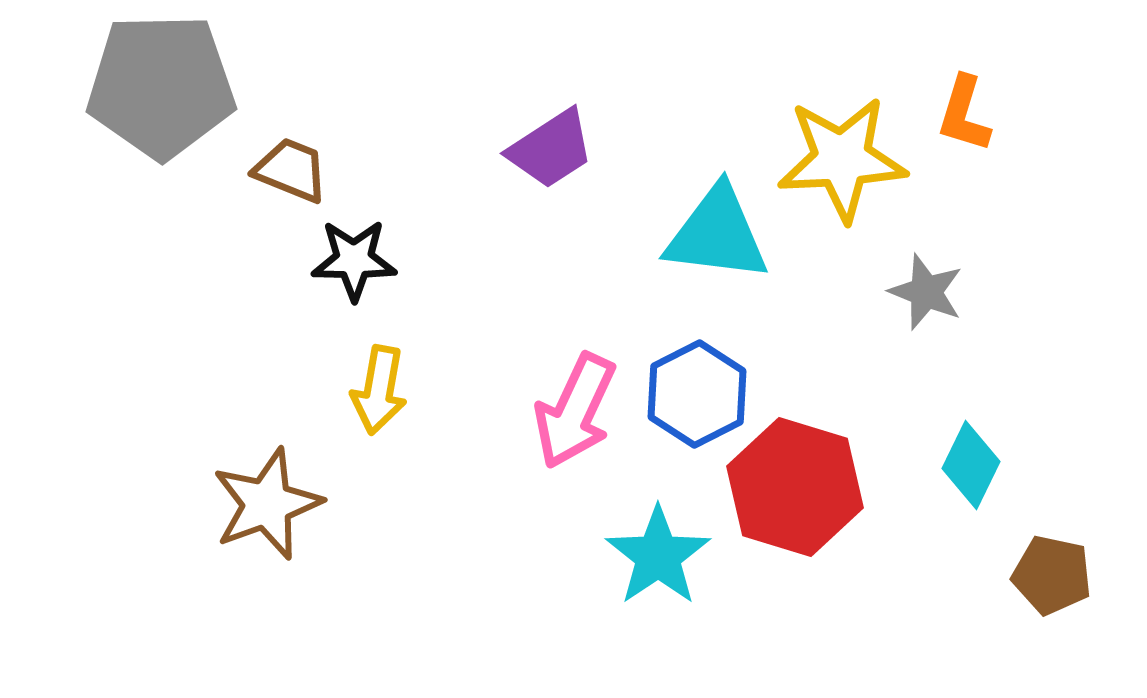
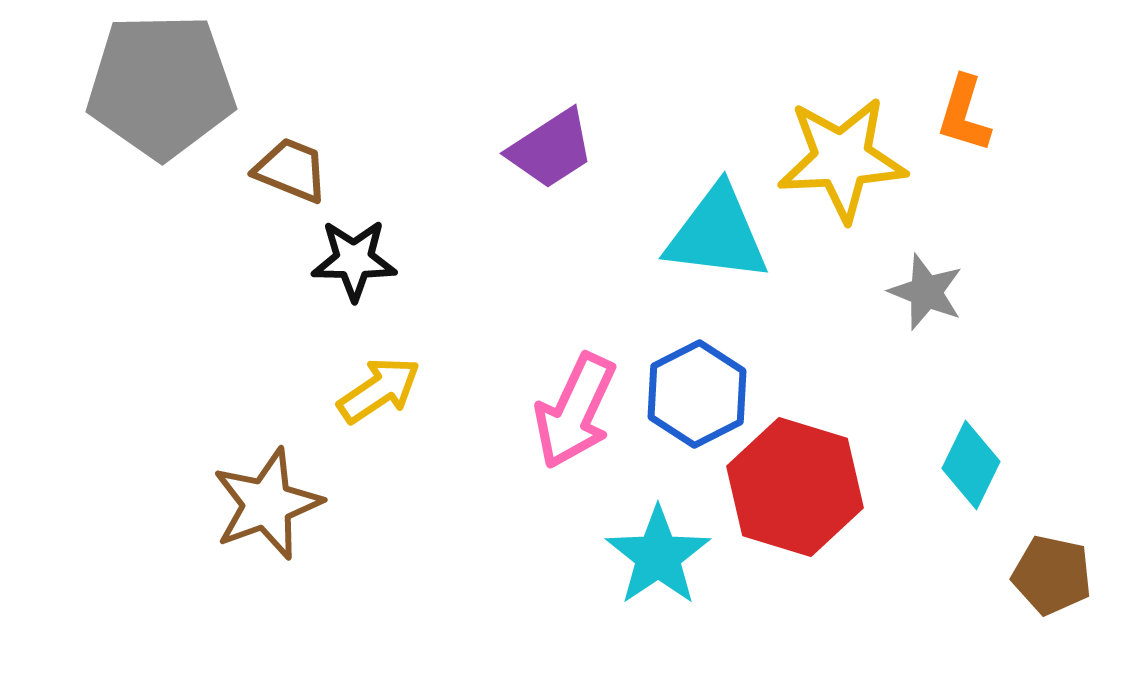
yellow arrow: rotated 134 degrees counterclockwise
